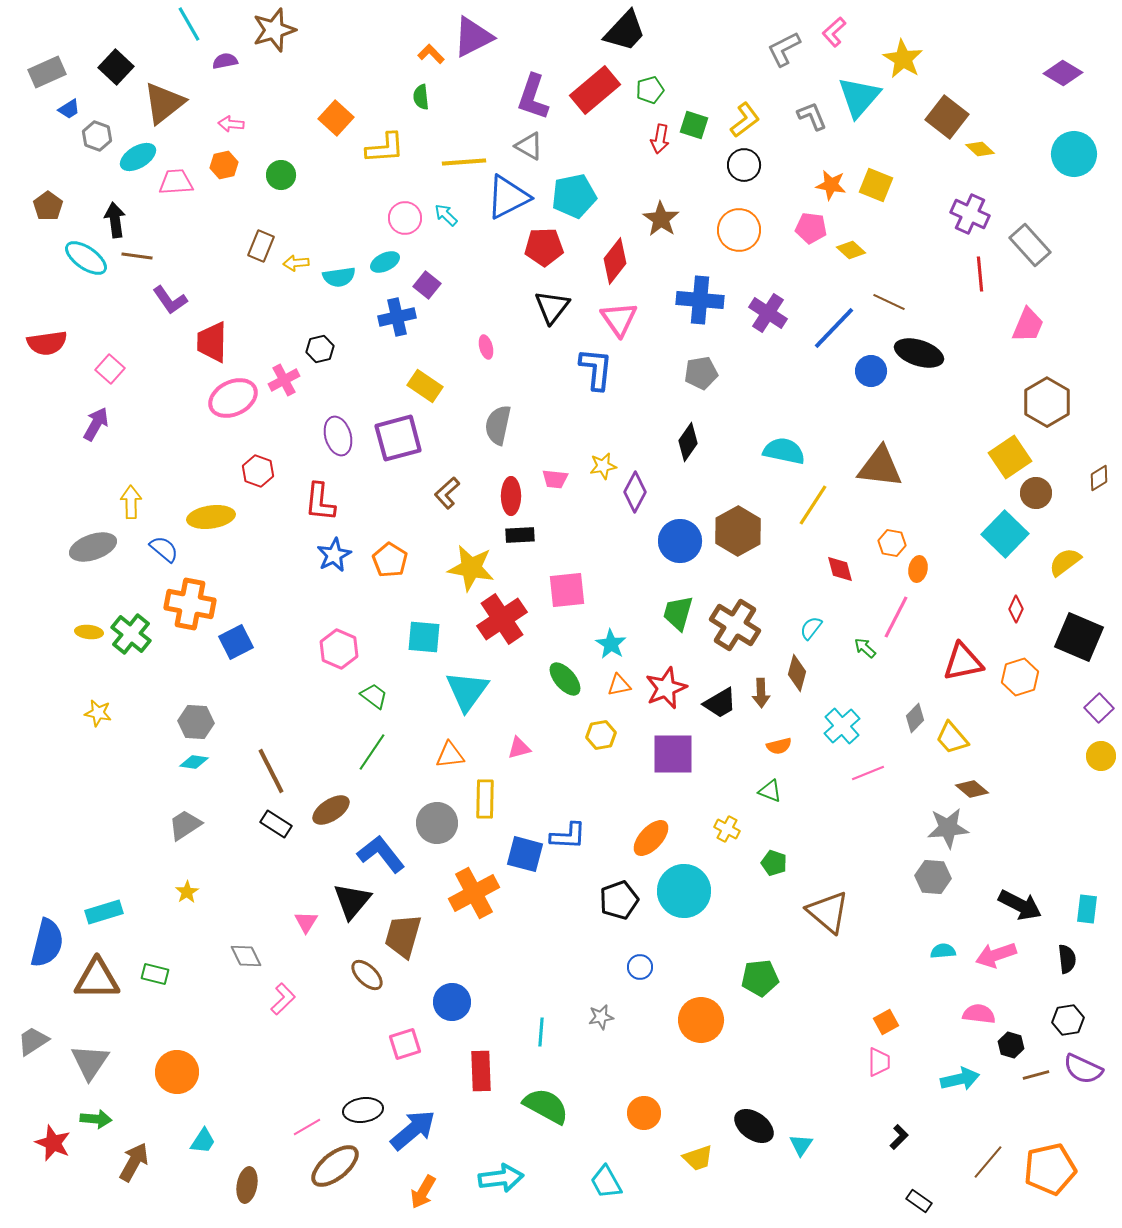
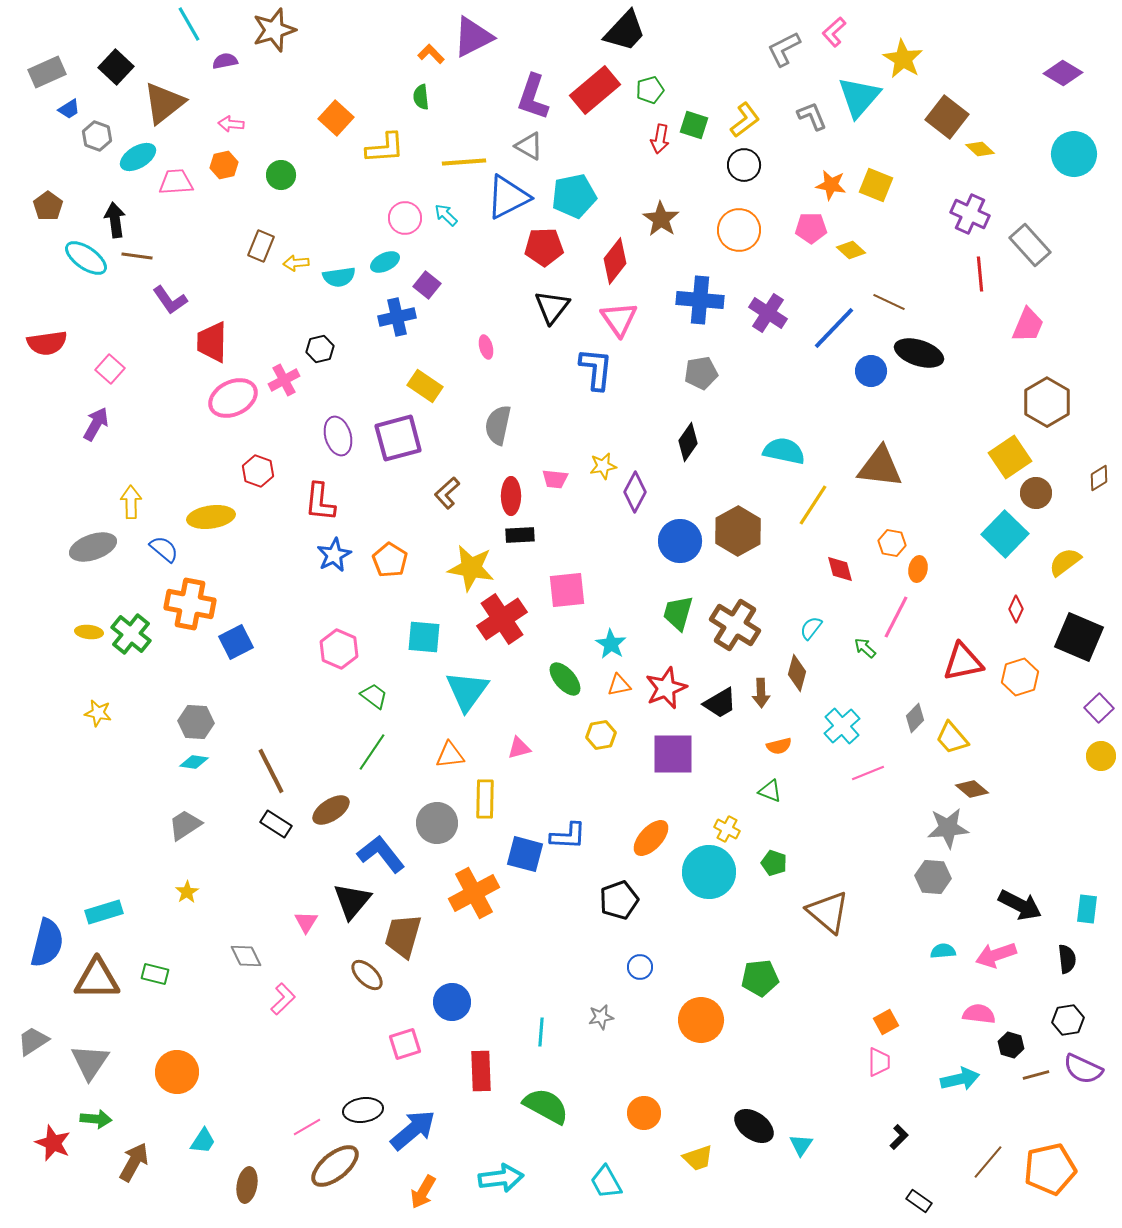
pink pentagon at (811, 228): rotated 8 degrees counterclockwise
cyan circle at (684, 891): moved 25 px right, 19 px up
